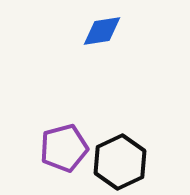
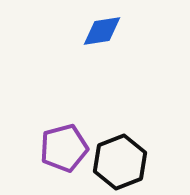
black hexagon: rotated 4 degrees clockwise
